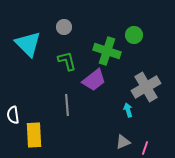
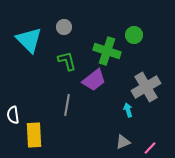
cyan triangle: moved 1 px right, 4 px up
gray line: rotated 15 degrees clockwise
pink line: moved 5 px right; rotated 24 degrees clockwise
